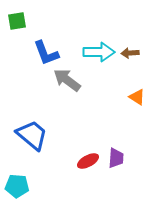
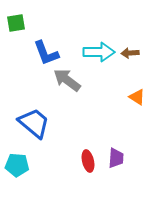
green square: moved 1 px left, 2 px down
blue trapezoid: moved 2 px right, 12 px up
red ellipse: rotated 75 degrees counterclockwise
cyan pentagon: moved 21 px up
